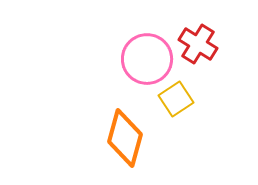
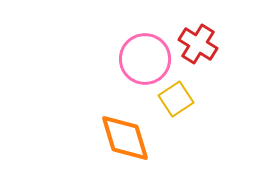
pink circle: moved 2 px left
orange diamond: rotated 32 degrees counterclockwise
